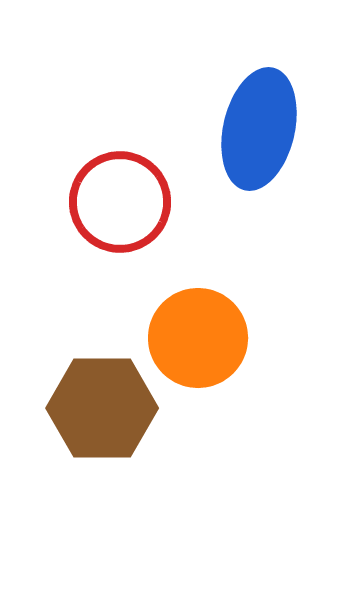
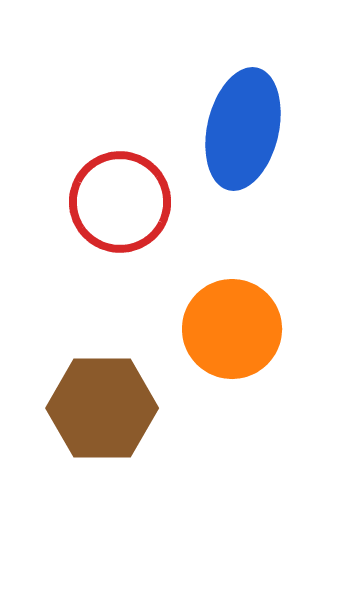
blue ellipse: moved 16 px left
orange circle: moved 34 px right, 9 px up
